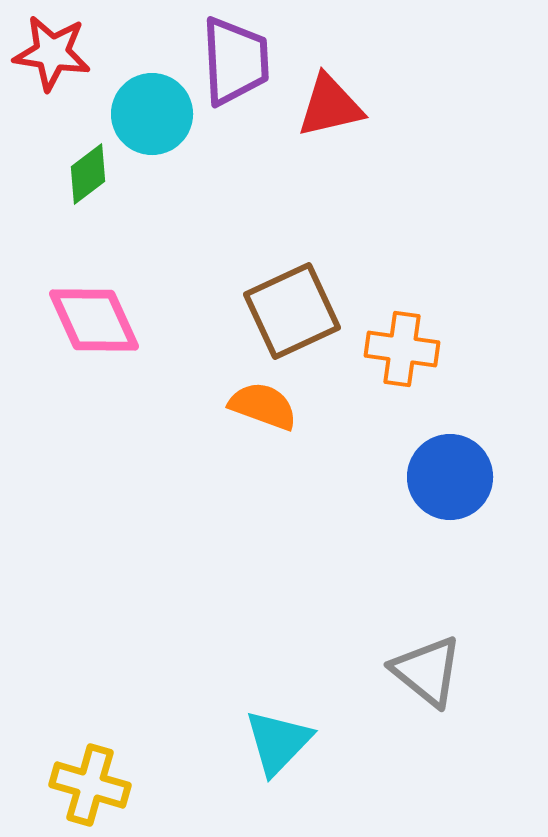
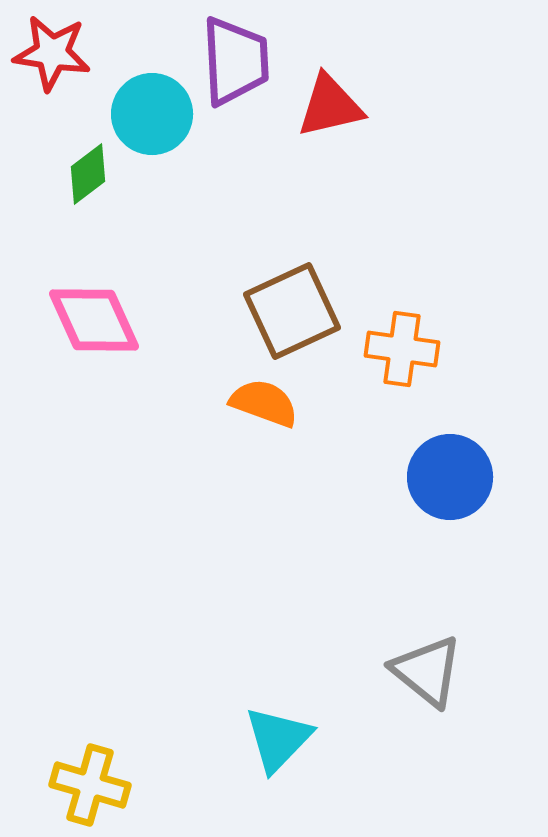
orange semicircle: moved 1 px right, 3 px up
cyan triangle: moved 3 px up
